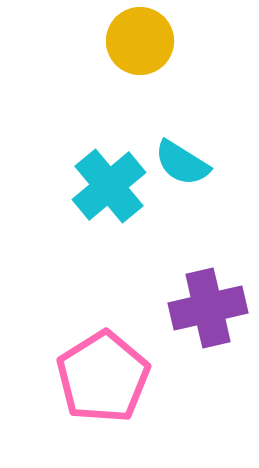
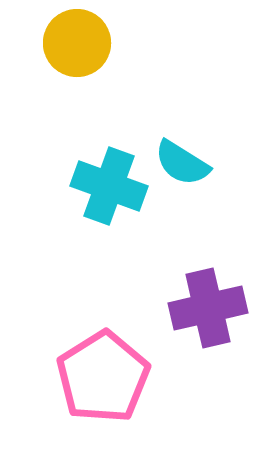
yellow circle: moved 63 px left, 2 px down
cyan cross: rotated 30 degrees counterclockwise
